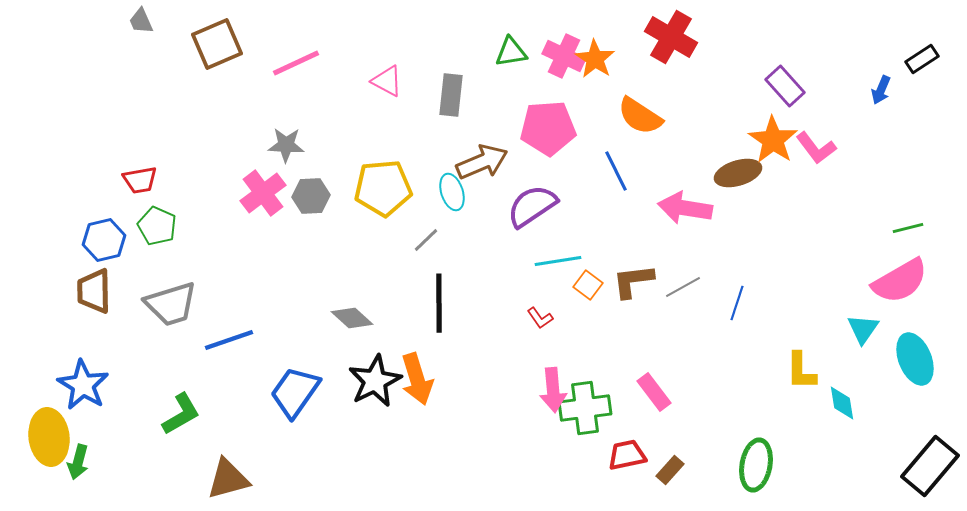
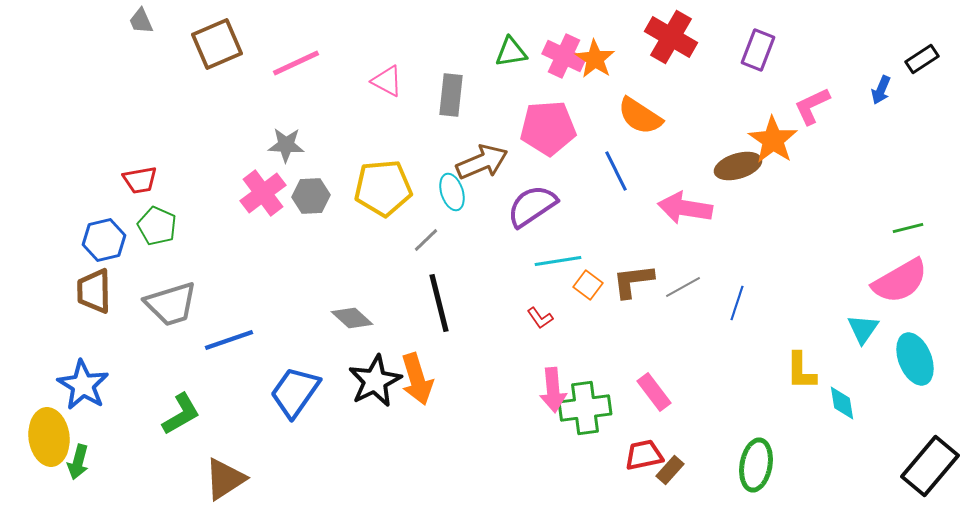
purple rectangle at (785, 86): moved 27 px left, 36 px up; rotated 63 degrees clockwise
pink L-shape at (816, 148): moved 4 px left, 42 px up; rotated 102 degrees clockwise
brown ellipse at (738, 173): moved 7 px up
black line at (439, 303): rotated 14 degrees counterclockwise
red trapezoid at (627, 455): moved 17 px right
brown triangle at (228, 479): moved 3 px left; rotated 18 degrees counterclockwise
